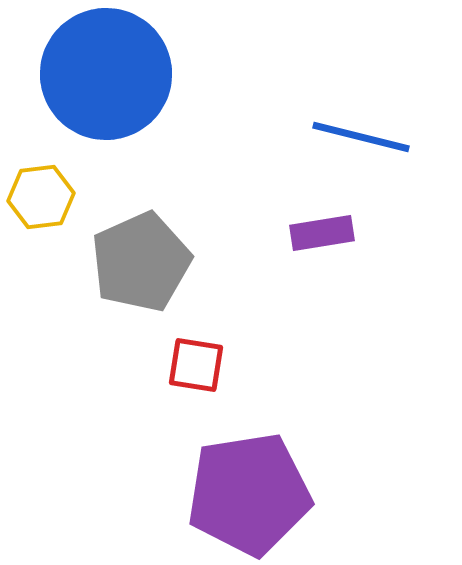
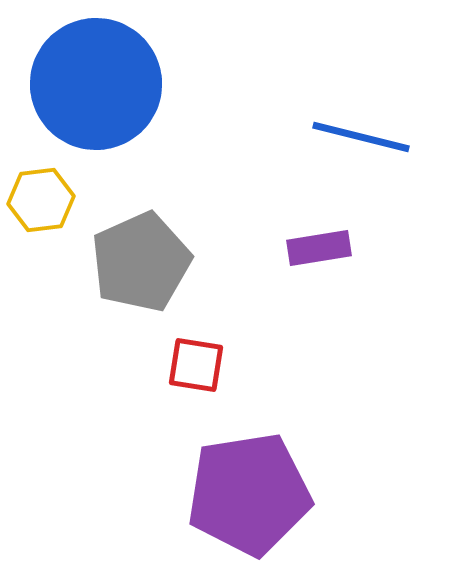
blue circle: moved 10 px left, 10 px down
yellow hexagon: moved 3 px down
purple rectangle: moved 3 px left, 15 px down
